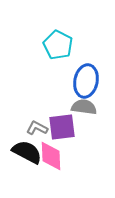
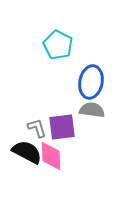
blue ellipse: moved 5 px right, 1 px down
gray semicircle: moved 8 px right, 3 px down
gray L-shape: rotated 45 degrees clockwise
